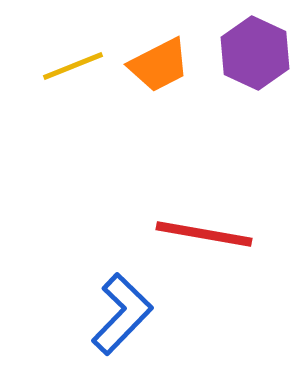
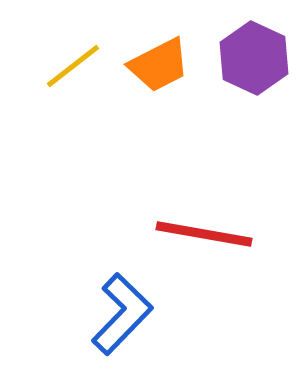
purple hexagon: moved 1 px left, 5 px down
yellow line: rotated 16 degrees counterclockwise
